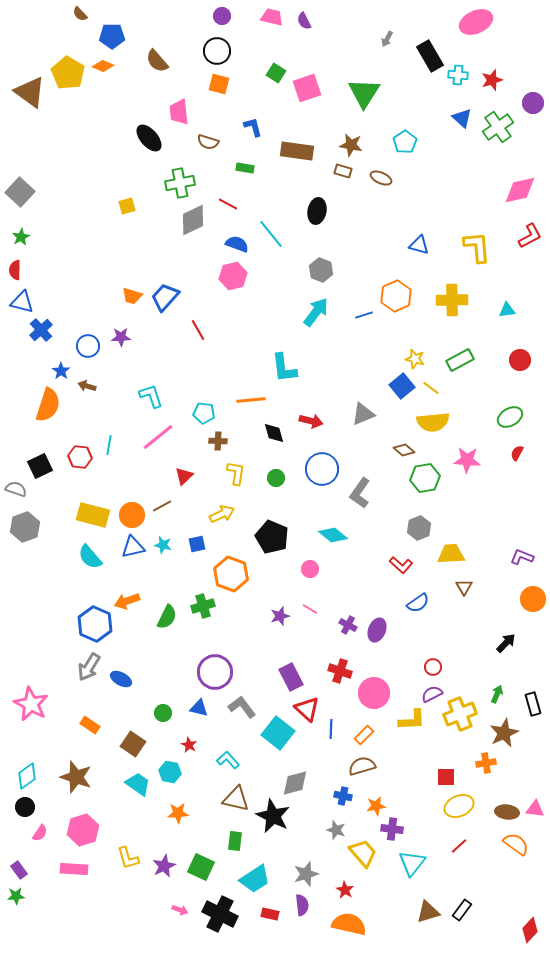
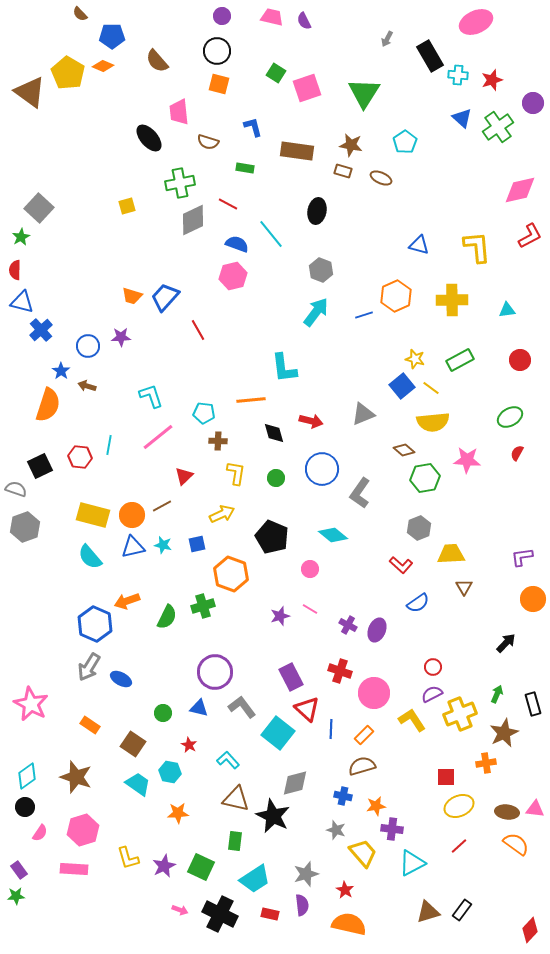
gray square at (20, 192): moved 19 px right, 16 px down
purple L-shape at (522, 557): rotated 30 degrees counterclockwise
yellow L-shape at (412, 720): rotated 120 degrees counterclockwise
cyan triangle at (412, 863): rotated 24 degrees clockwise
